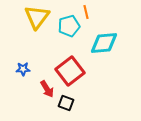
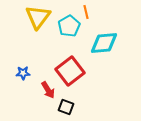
yellow triangle: moved 1 px right
cyan pentagon: rotated 15 degrees counterclockwise
blue star: moved 4 px down
red arrow: moved 1 px right, 1 px down
black square: moved 4 px down
